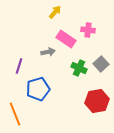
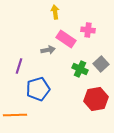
yellow arrow: rotated 48 degrees counterclockwise
gray arrow: moved 2 px up
green cross: moved 1 px right, 1 px down
red hexagon: moved 1 px left, 2 px up
orange line: moved 1 px down; rotated 70 degrees counterclockwise
